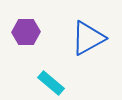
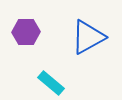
blue triangle: moved 1 px up
